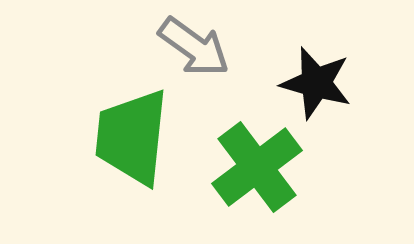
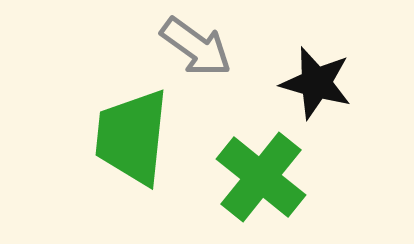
gray arrow: moved 2 px right
green cross: moved 4 px right, 10 px down; rotated 14 degrees counterclockwise
